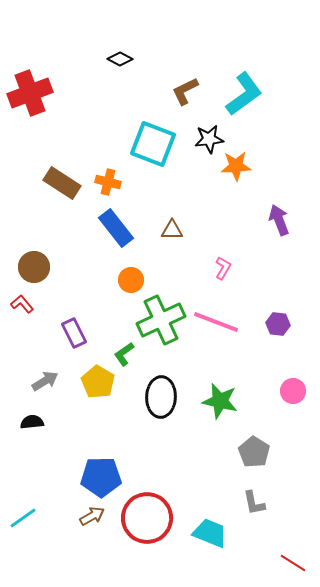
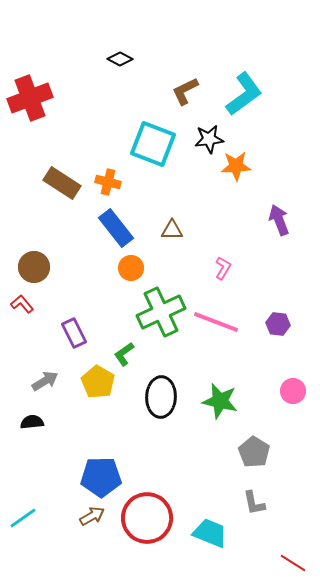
red cross: moved 5 px down
orange circle: moved 12 px up
green cross: moved 8 px up
